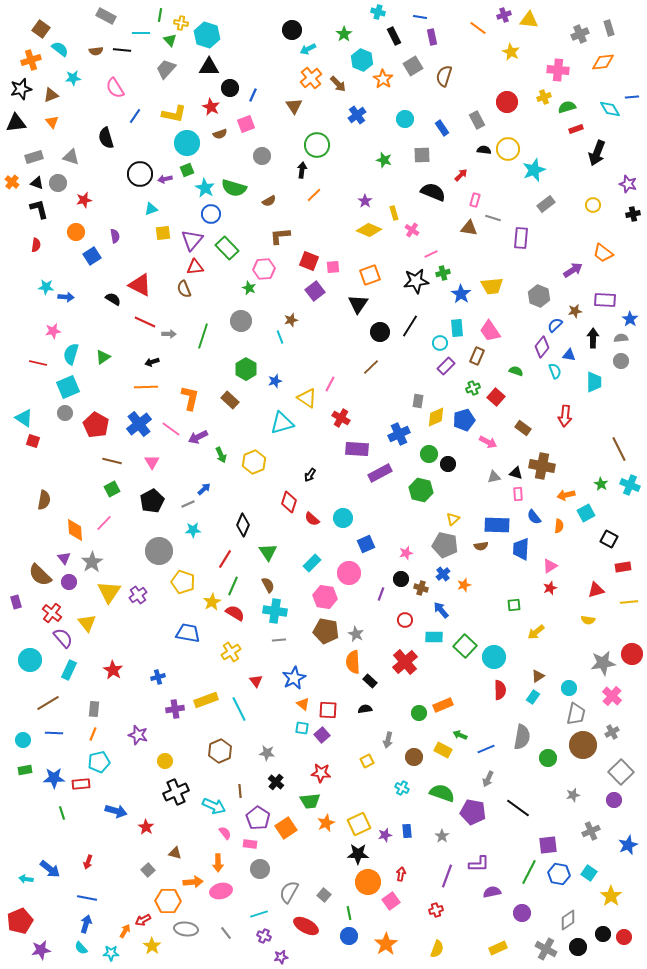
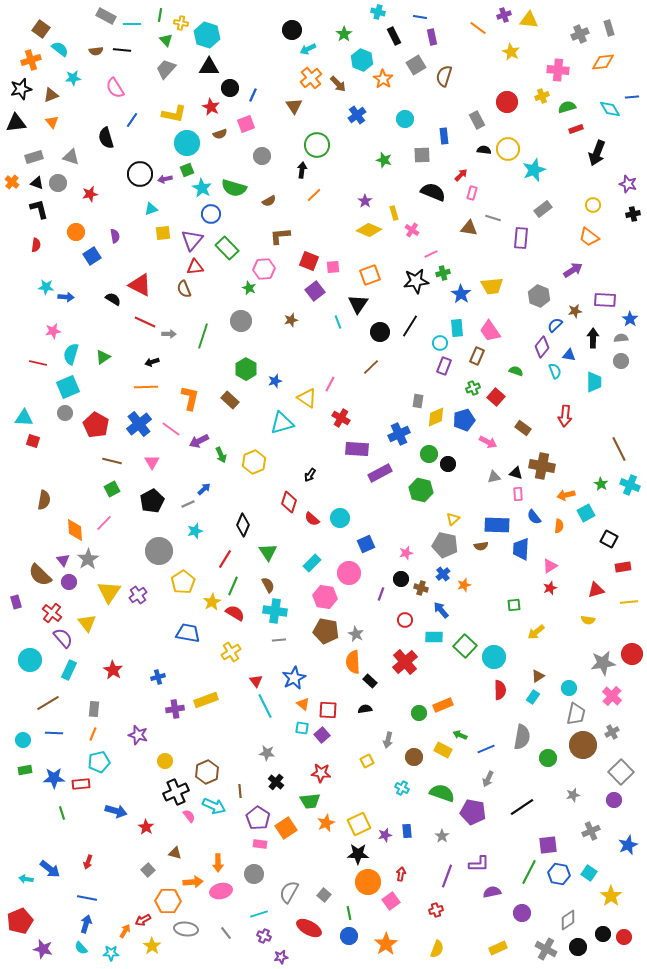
cyan line at (141, 33): moved 9 px left, 9 px up
green triangle at (170, 40): moved 4 px left
gray square at (413, 66): moved 3 px right, 1 px up
yellow cross at (544, 97): moved 2 px left, 1 px up
blue line at (135, 116): moved 3 px left, 4 px down
blue rectangle at (442, 128): moved 2 px right, 8 px down; rotated 28 degrees clockwise
cyan star at (205, 188): moved 3 px left
red star at (84, 200): moved 6 px right, 6 px up
pink rectangle at (475, 200): moved 3 px left, 7 px up
gray rectangle at (546, 204): moved 3 px left, 5 px down
orange trapezoid at (603, 253): moved 14 px left, 16 px up
cyan line at (280, 337): moved 58 px right, 15 px up
purple rectangle at (446, 366): moved 2 px left; rotated 24 degrees counterclockwise
cyan triangle at (24, 418): rotated 30 degrees counterclockwise
purple arrow at (198, 437): moved 1 px right, 4 px down
cyan circle at (343, 518): moved 3 px left
cyan star at (193, 530): moved 2 px right, 1 px down; rotated 14 degrees counterclockwise
purple triangle at (64, 558): moved 1 px left, 2 px down
gray star at (92, 562): moved 4 px left, 3 px up
yellow pentagon at (183, 582): rotated 20 degrees clockwise
cyan line at (239, 709): moved 26 px right, 3 px up
brown hexagon at (220, 751): moved 13 px left, 21 px down
black line at (518, 808): moved 4 px right, 1 px up; rotated 70 degrees counterclockwise
pink semicircle at (225, 833): moved 36 px left, 17 px up
pink rectangle at (250, 844): moved 10 px right
gray circle at (260, 869): moved 6 px left, 5 px down
red ellipse at (306, 926): moved 3 px right, 2 px down
purple star at (41, 950): moved 2 px right, 1 px up; rotated 24 degrees clockwise
